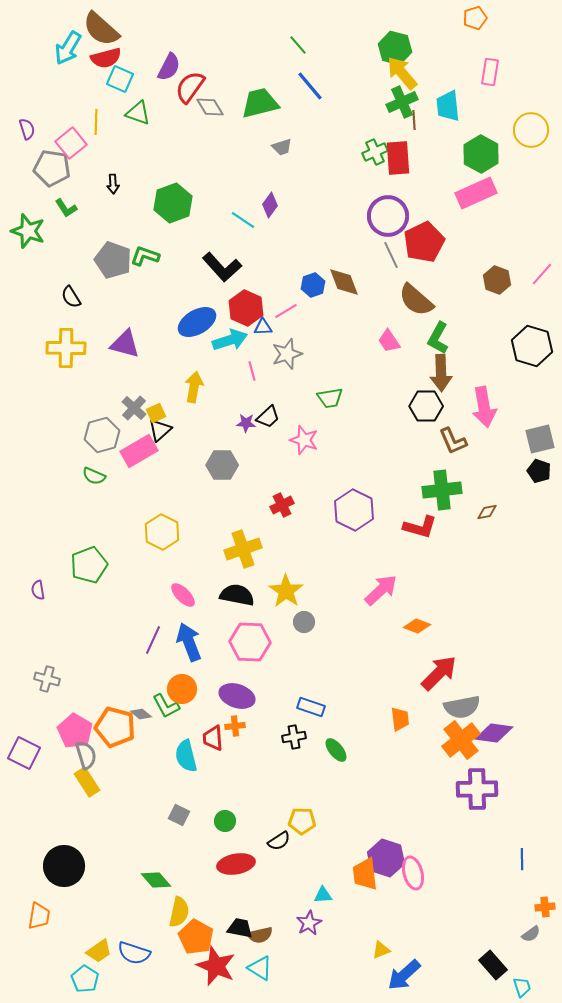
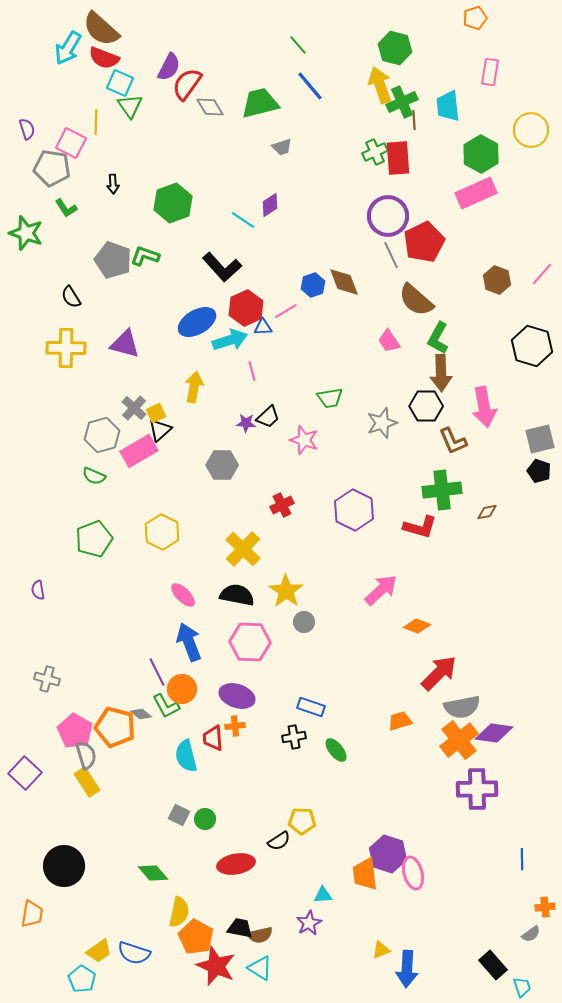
red semicircle at (106, 58): moved 2 px left; rotated 36 degrees clockwise
yellow arrow at (402, 73): moved 22 px left, 12 px down; rotated 21 degrees clockwise
cyan square at (120, 79): moved 4 px down
red semicircle at (190, 87): moved 3 px left, 3 px up
green triangle at (138, 113): moved 8 px left, 7 px up; rotated 36 degrees clockwise
pink square at (71, 143): rotated 24 degrees counterclockwise
purple diamond at (270, 205): rotated 20 degrees clockwise
green star at (28, 231): moved 2 px left, 2 px down
red hexagon at (246, 308): rotated 12 degrees clockwise
gray star at (287, 354): moved 95 px right, 69 px down
yellow cross at (243, 549): rotated 27 degrees counterclockwise
green pentagon at (89, 565): moved 5 px right, 26 px up
purple line at (153, 640): moved 4 px right, 32 px down; rotated 52 degrees counterclockwise
orange trapezoid at (400, 719): moved 2 px down; rotated 100 degrees counterclockwise
orange cross at (461, 740): moved 2 px left
purple square at (24, 753): moved 1 px right, 20 px down; rotated 16 degrees clockwise
green circle at (225, 821): moved 20 px left, 2 px up
purple hexagon at (386, 858): moved 2 px right, 4 px up
green diamond at (156, 880): moved 3 px left, 7 px up
orange trapezoid at (39, 916): moved 7 px left, 2 px up
blue arrow at (404, 975): moved 3 px right, 6 px up; rotated 45 degrees counterclockwise
cyan pentagon at (85, 979): moved 3 px left
